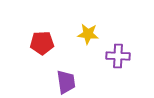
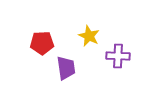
yellow star: moved 1 px right, 2 px down; rotated 20 degrees clockwise
purple trapezoid: moved 14 px up
